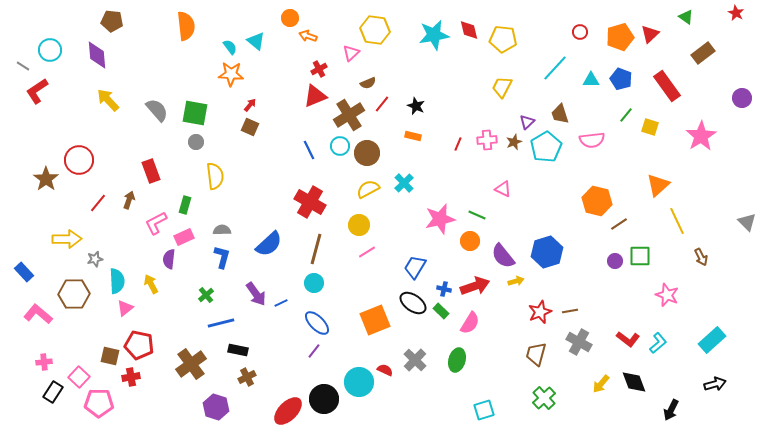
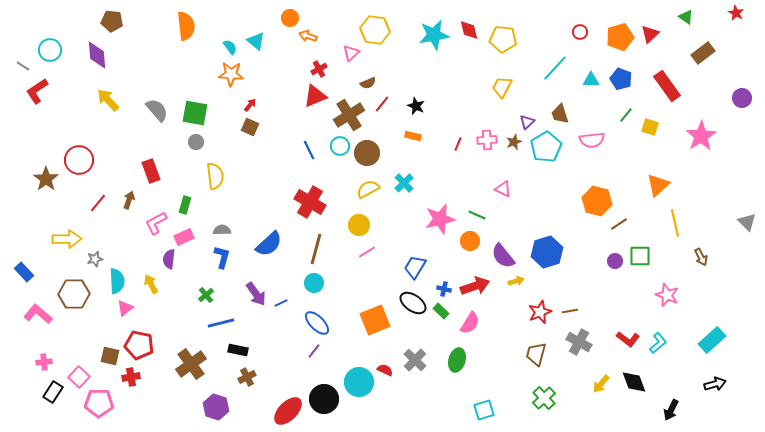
yellow line at (677, 221): moved 2 px left, 2 px down; rotated 12 degrees clockwise
